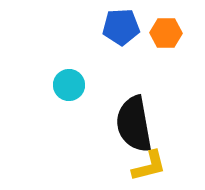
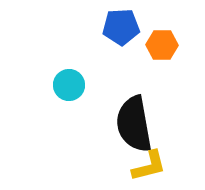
orange hexagon: moved 4 px left, 12 px down
